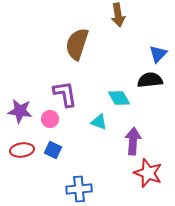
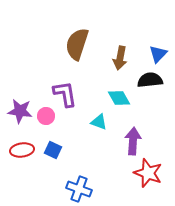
brown arrow: moved 2 px right, 43 px down; rotated 20 degrees clockwise
pink circle: moved 4 px left, 3 px up
blue cross: rotated 25 degrees clockwise
